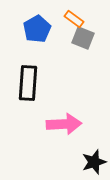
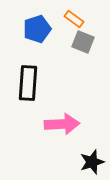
blue pentagon: rotated 12 degrees clockwise
gray square: moved 4 px down
pink arrow: moved 2 px left
black star: moved 2 px left
